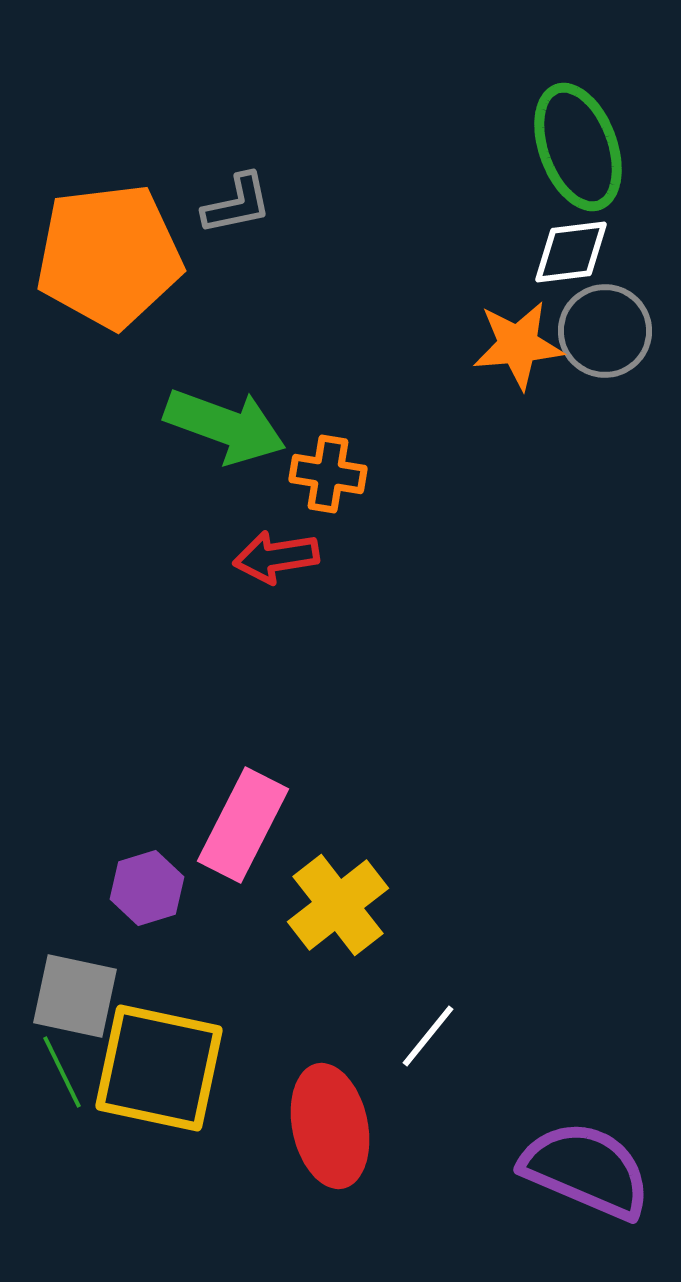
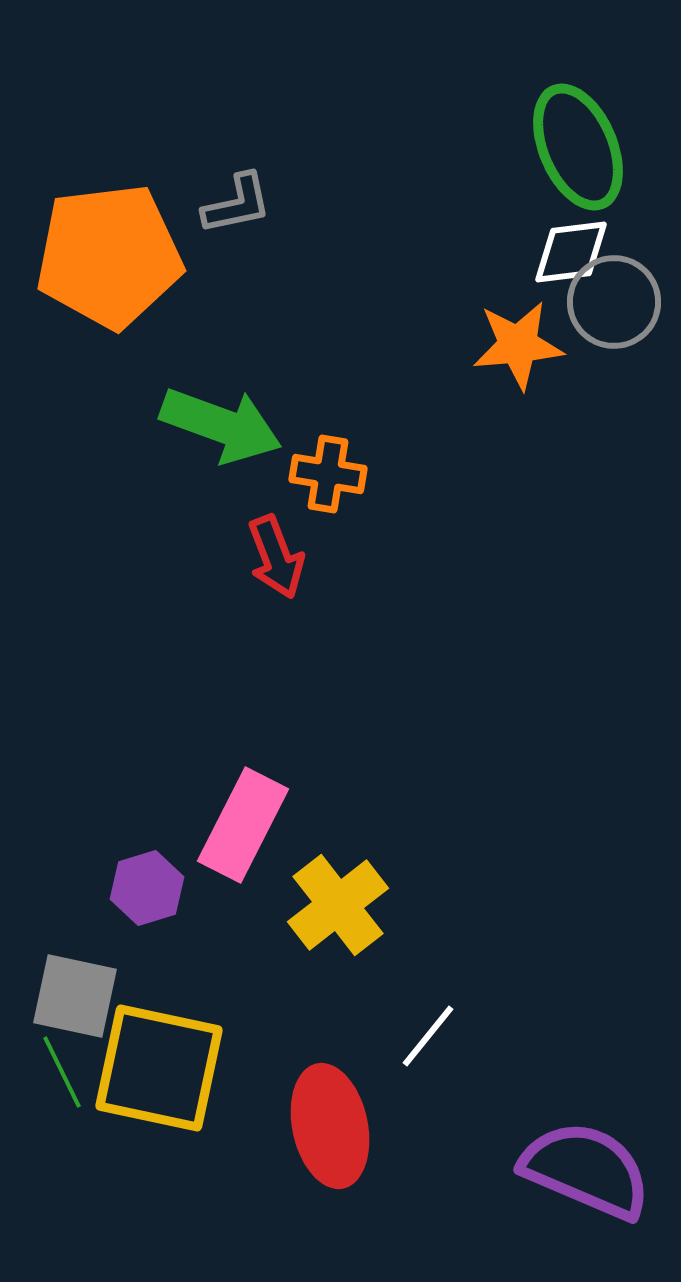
green ellipse: rotated 3 degrees counterclockwise
gray circle: moved 9 px right, 29 px up
green arrow: moved 4 px left, 1 px up
red arrow: rotated 102 degrees counterclockwise
